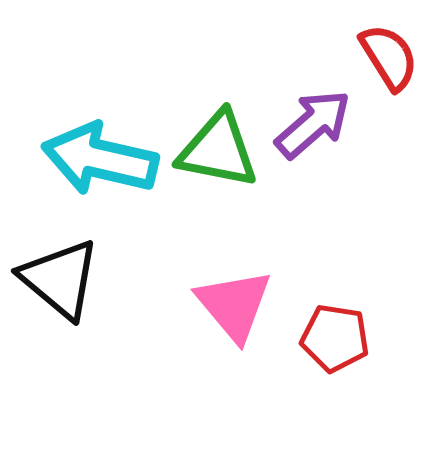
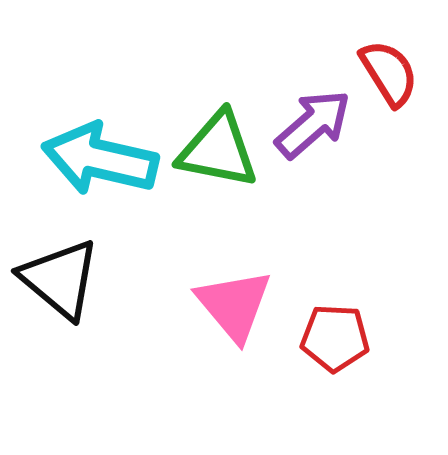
red semicircle: moved 16 px down
red pentagon: rotated 6 degrees counterclockwise
